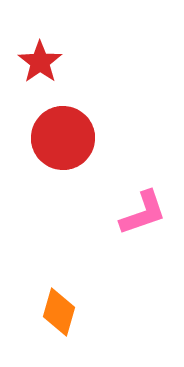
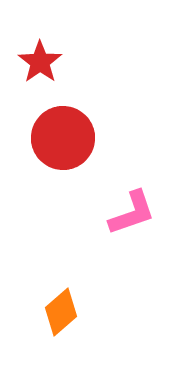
pink L-shape: moved 11 px left
orange diamond: moved 2 px right; rotated 33 degrees clockwise
